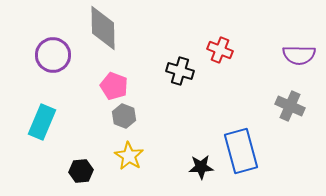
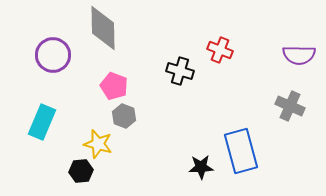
yellow star: moved 31 px left, 12 px up; rotated 16 degrees counterclockwise
